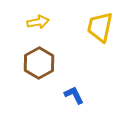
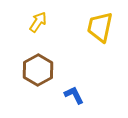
yellow arrow: rotated 45 degrees counterclockwise
brown hexagon: moved 1 px left, 7 px down
